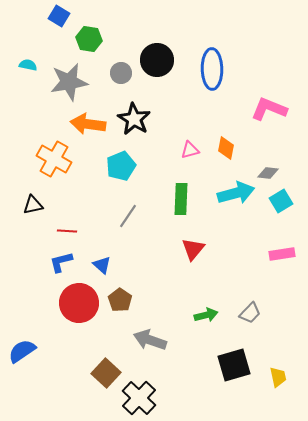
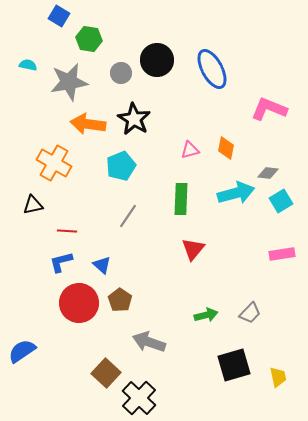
blue ellipse: rotated 27 degrees counterclockwise
orange cross: moved 4 px down
gray arrow: moved 1 px left, 2 px down
